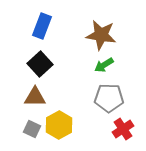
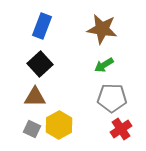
brown star: moved 1 px right, 6 px up
gray pentagon: moved 3 px right
red cross: moved 2 px left
